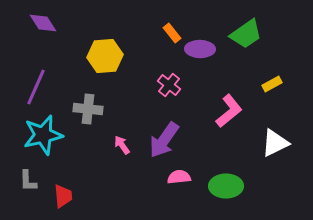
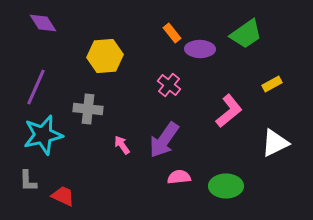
red trapezoid: rotated 60 degrees counterclockwise
